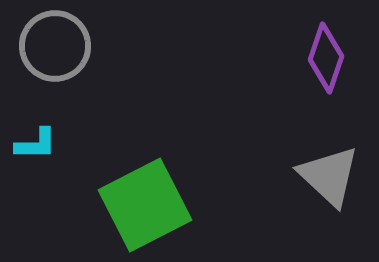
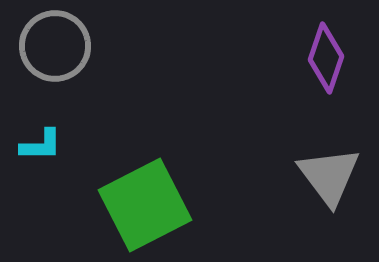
cyan L-shape: moved 5 px right, 1 px down
gray triangle: rotated 10 degrees clockwise
